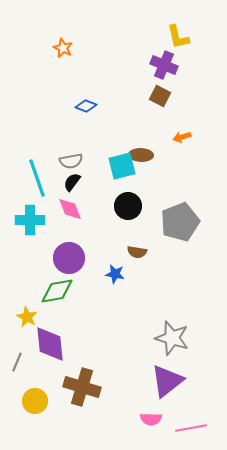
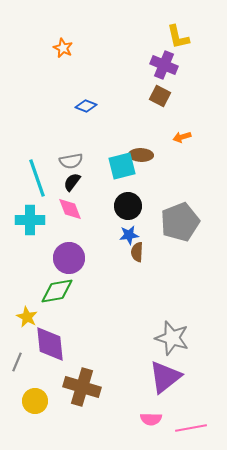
brown semicircle: rotated 84 degrees clockwise
blue star: moved 14 px right, 39 px up; rotated 18 degrees counterclockwise
purple triangle: moved 2 px left, 4 px up
